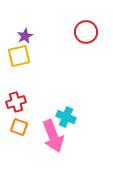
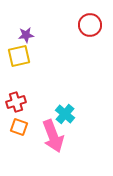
red circle: moved 4 px right, 7 px up
purple star: moved 1 px right, 1 px up; rotated 21 degrees clockwise
cyan cross: moved 1 px left, 3 px up; rotated 18 degrees clockwise
